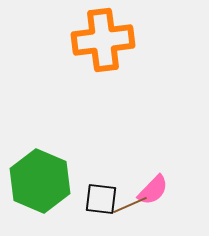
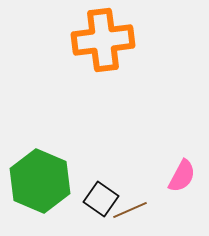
pink semicircle: moved 29 px right, 14 px up; rotated 16 degrees counterclockwise
black square: rotated 28 degrees clockwise
brown line: moved 5 px down
